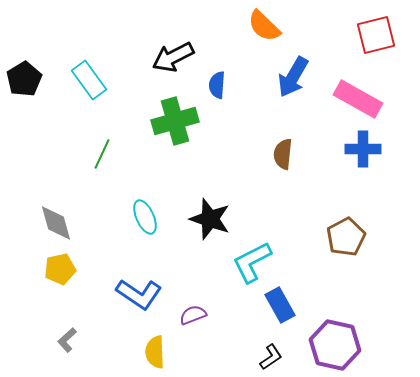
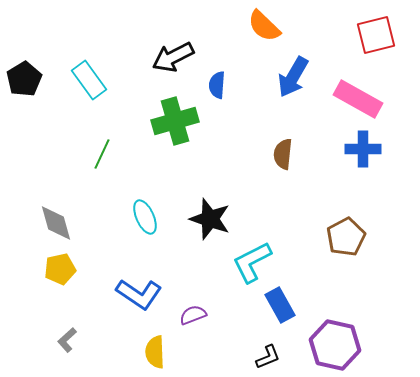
black L-shape: moved 3 px left; rotated 12 degrees clockwise
